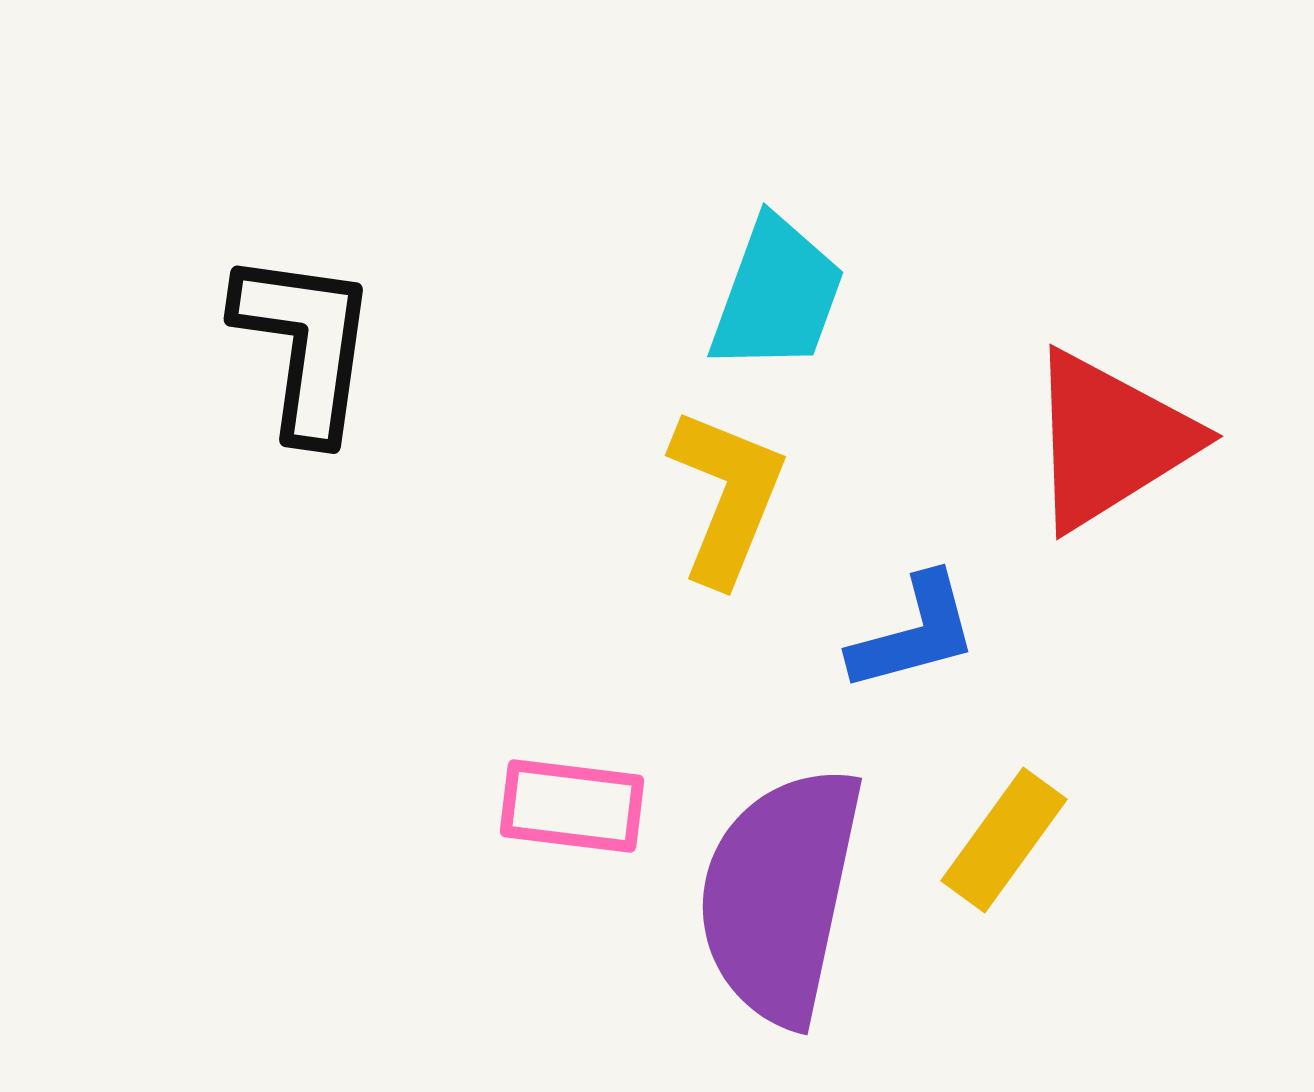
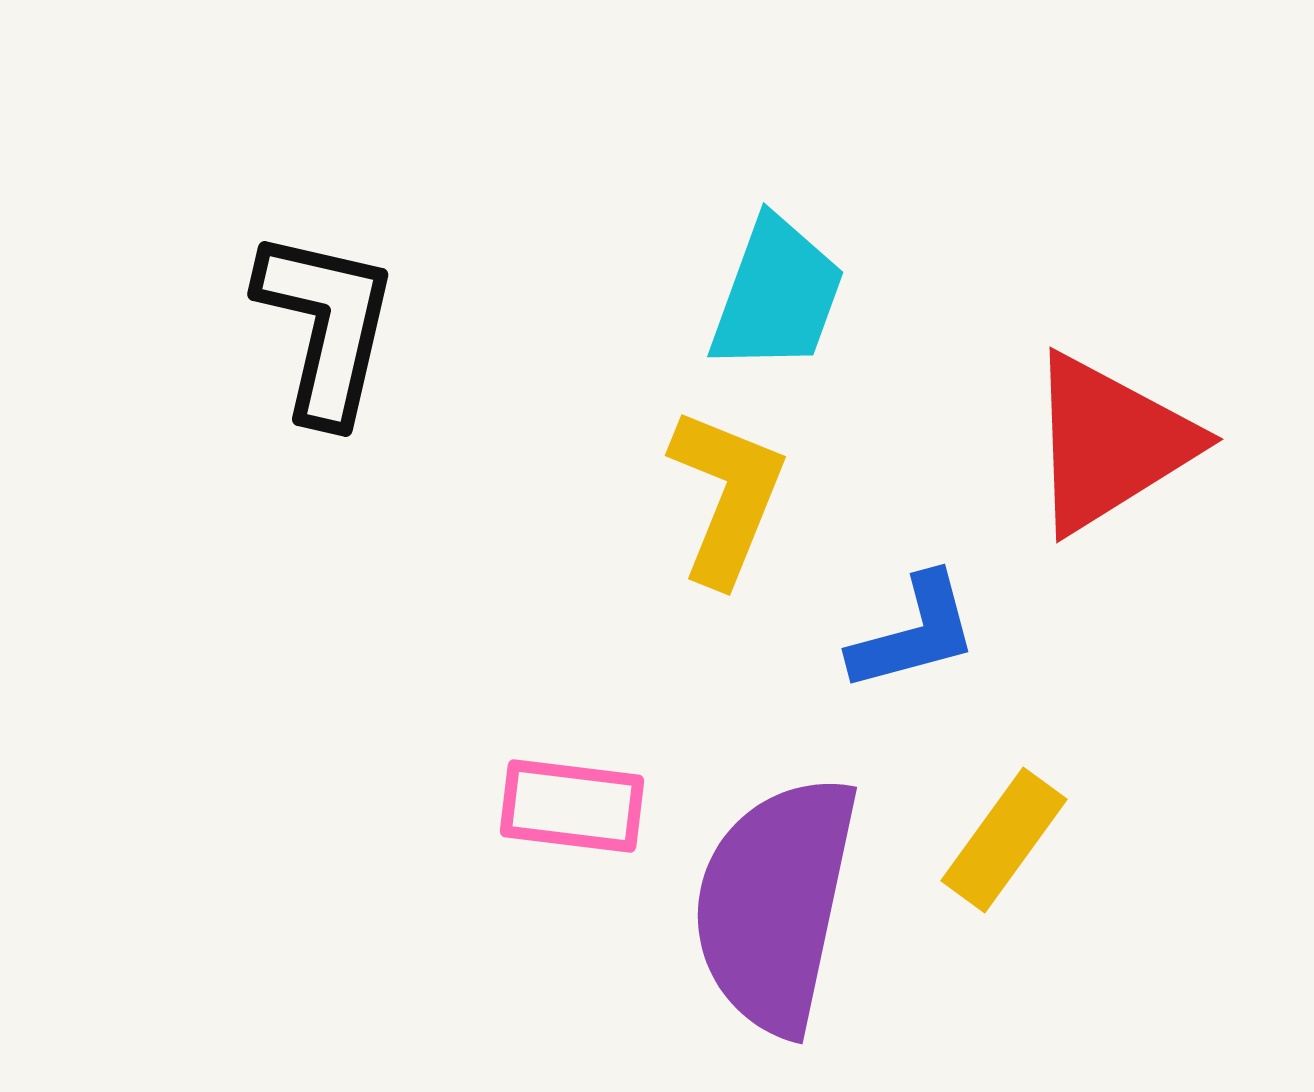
black L-shape: moved 21 px right, 19 px up; rotated 5 degrees clockwise
red triangle: moved 3 px down
purple semicircle: moved 5 px left, 9 px down
